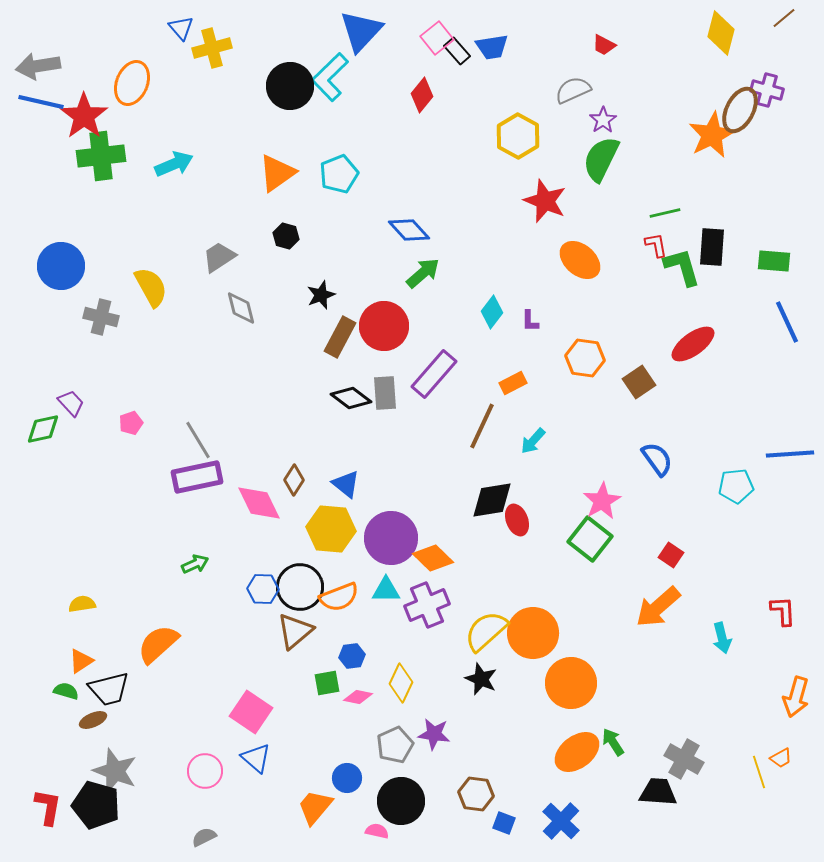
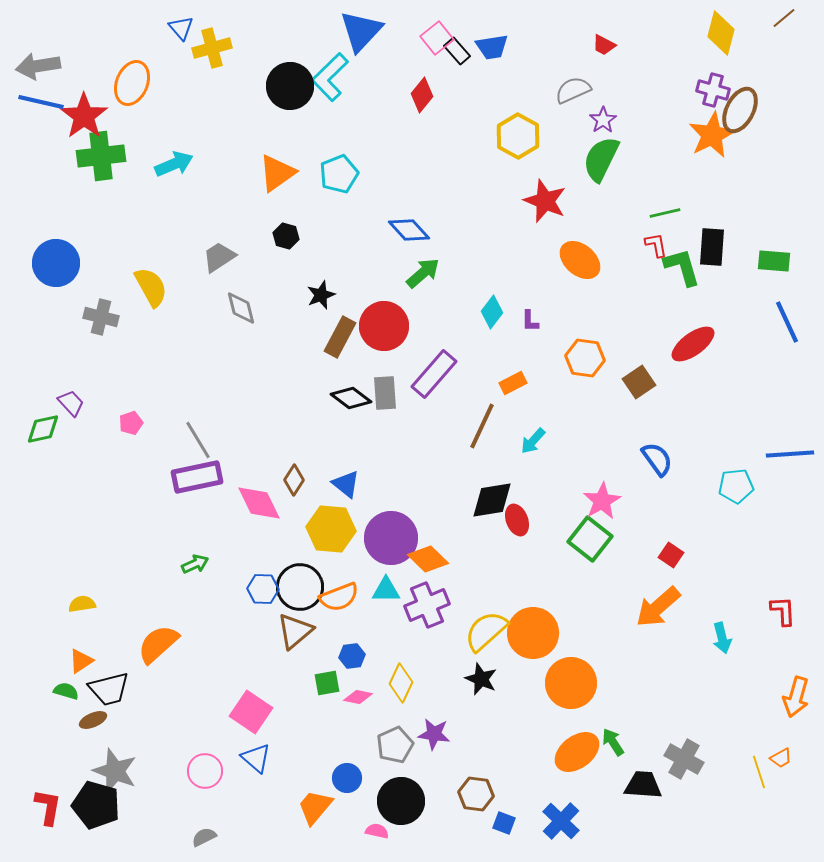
purple cross at (767, 90): moved 54 px left
blue circle at (61, 266): moved 5 px left, 3 px up
orange diamond at (433, 558): moved 5 px left, 1 px down
black trapezoid at (658, 792): moved 15 px left, 7 px up
